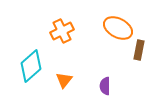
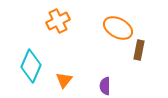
orange cross: moved 4 px left, 10 px up
cyan diamond: rotated 24 degrees counterclockwise
